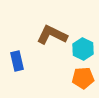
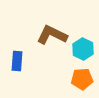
blue rectangle: rotated 18 degrees clockwise
orange pentagon: moved 1 px left, 1 px down
